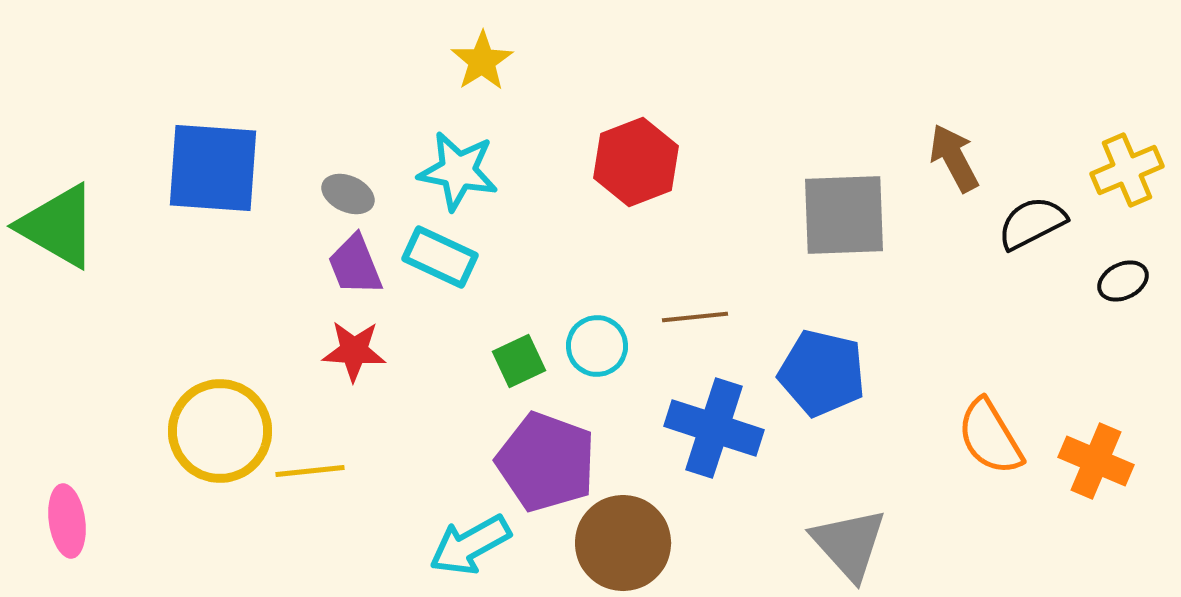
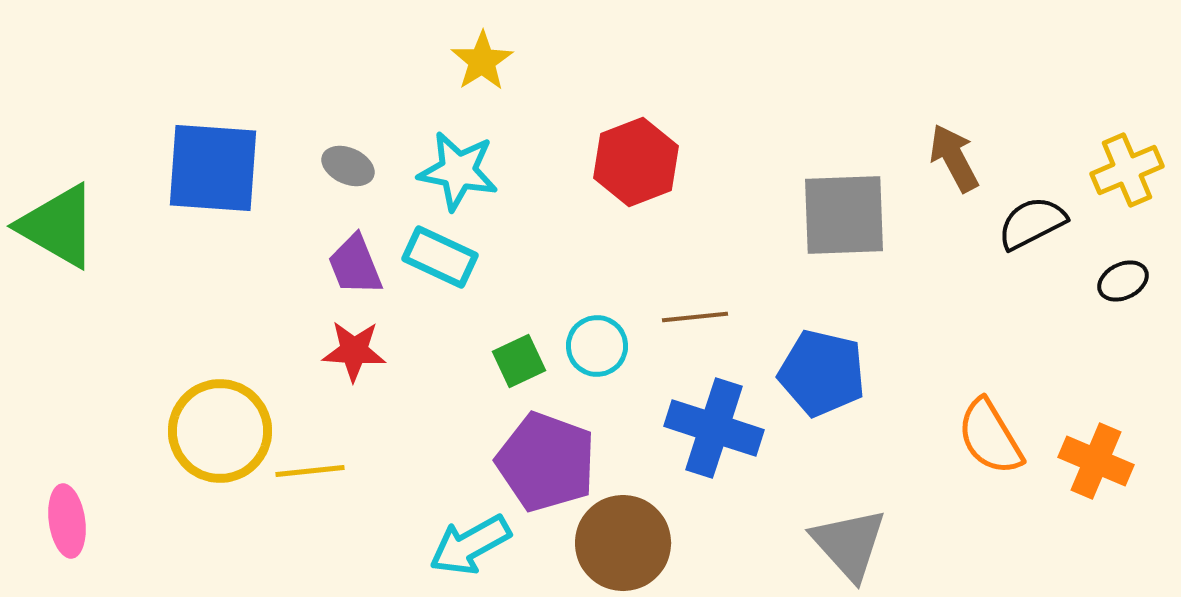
gray ellipse: moved 28 px up
